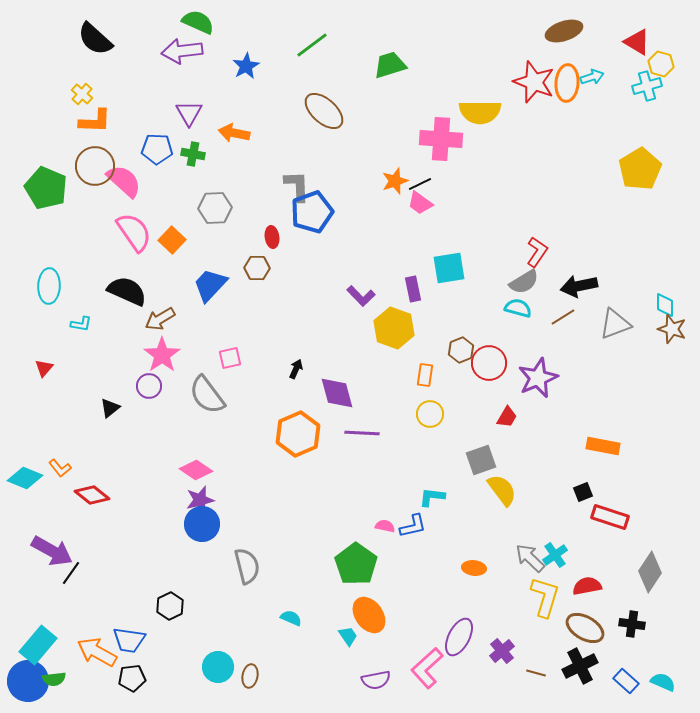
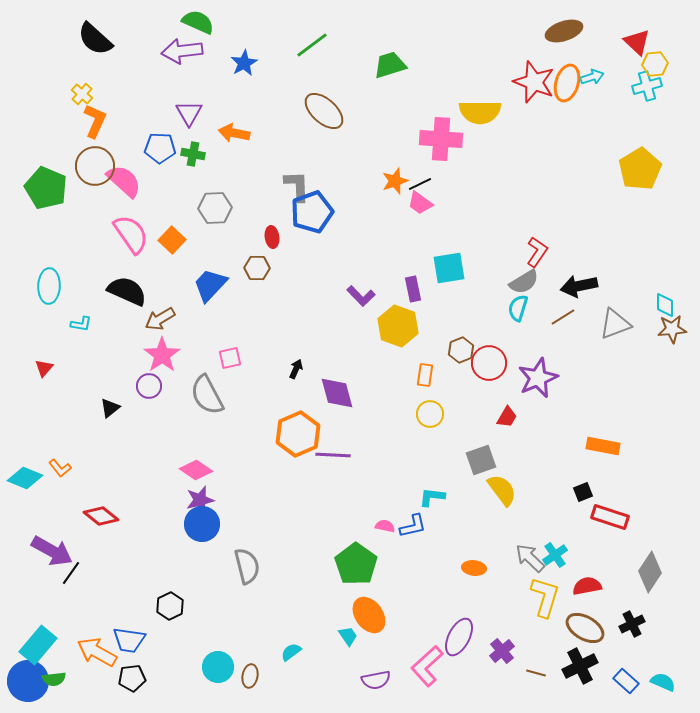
red triangle at (637, 42): rotated 12 degrees clockwise
yellow hexagon at (661, 64): moved 6 px left; rotated 20 degrees counterclockwise
blue star at (246, 66): moved 2 px left, 3 px up
orange ellipse at (567, 83): rotated 12 degrees clockwise
orange L-shape at (95, 121): rotated 68 degrees counterclockwise
blue pentagon at (157, 149): moved 3 px right, 1 px up
pink semicircle at (134, 232): moved 3 px left, 2 px down
cyan semicircle at (518, 308): rotated 88 degrees counterclockwise
yellow hexagon at (394, 328): moved 4 px right, 2 px up
brown star at (672, 329): rotated 24 degrees counterclockwise
gray semicircle at (207, 395): rotated 9 degrees clockwise
purple line at (362, 433): moved 29 px left, 22 px down
red diamond at (92, 495): moved 9 px right, 21 px down
cyan semicircle at (291, 618): moved 34 px down; rotated 60 degrees counterclockwise
black cross at (632, 624): rotated 35 degrees counterclockwise
pink L-shape at (427, 668): moved 2 px up
